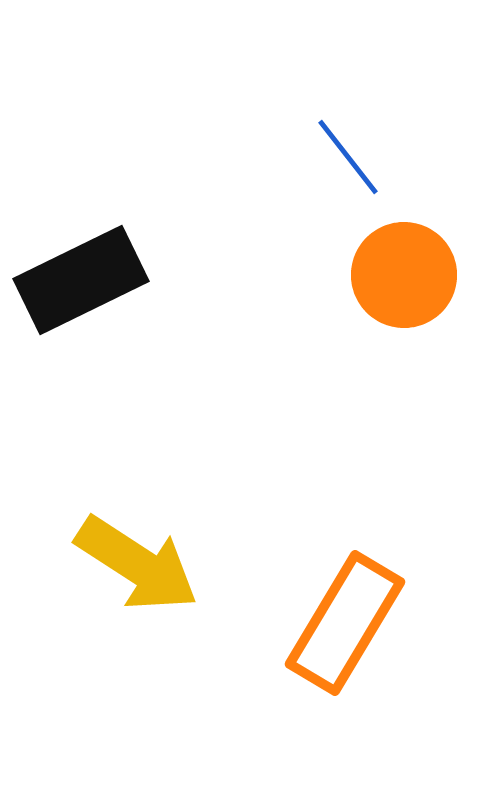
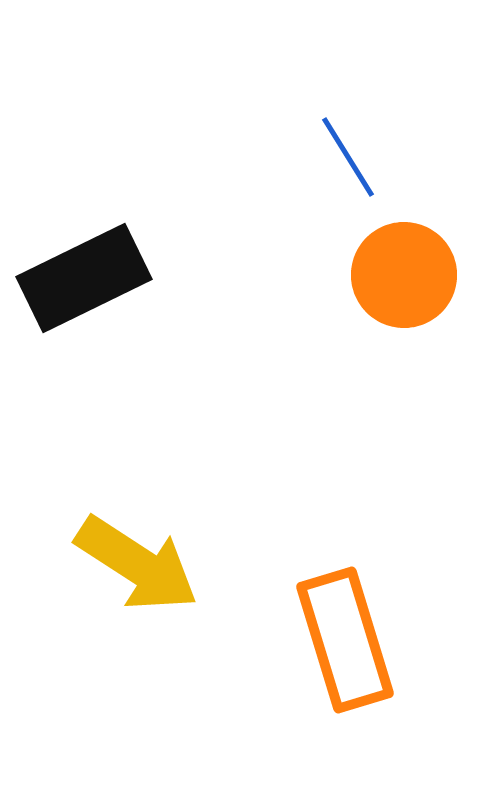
blue line: rotated 6 degrees clockwise
black rectangle: moved 3 px right, 2 px up
orange rectangle: moved 17 px down; rotated 48 degrees counterclockwise
